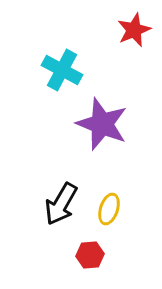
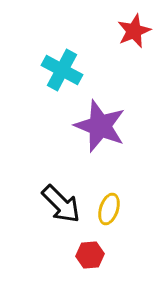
red star: moved 1 px down
purple star: moved 2 px left, 2 px down
black arrow: rotated 75 degrees counterclockwise
